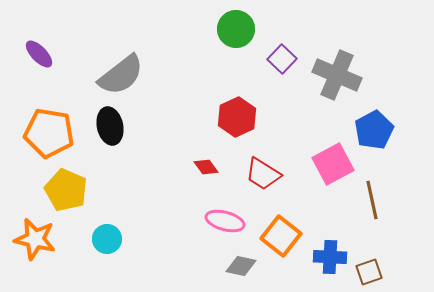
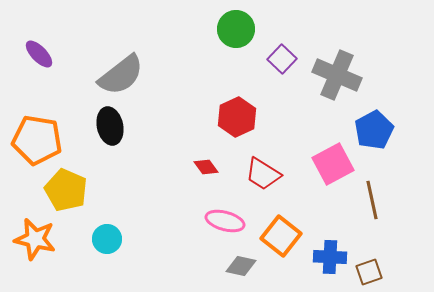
orange pentagon: moved 12 px left, 7 px down
